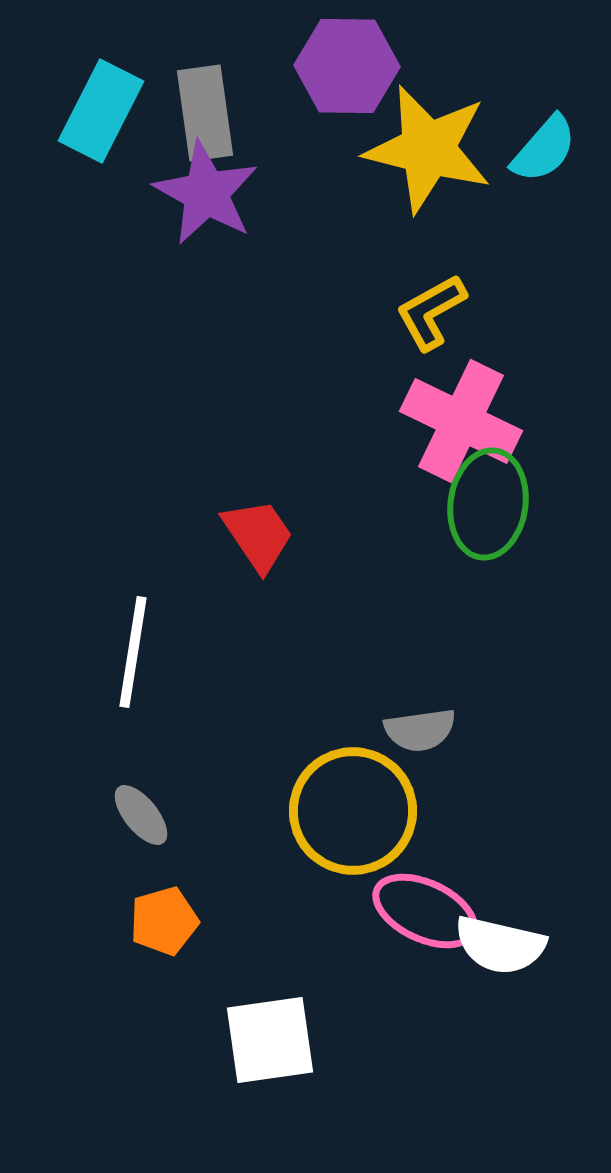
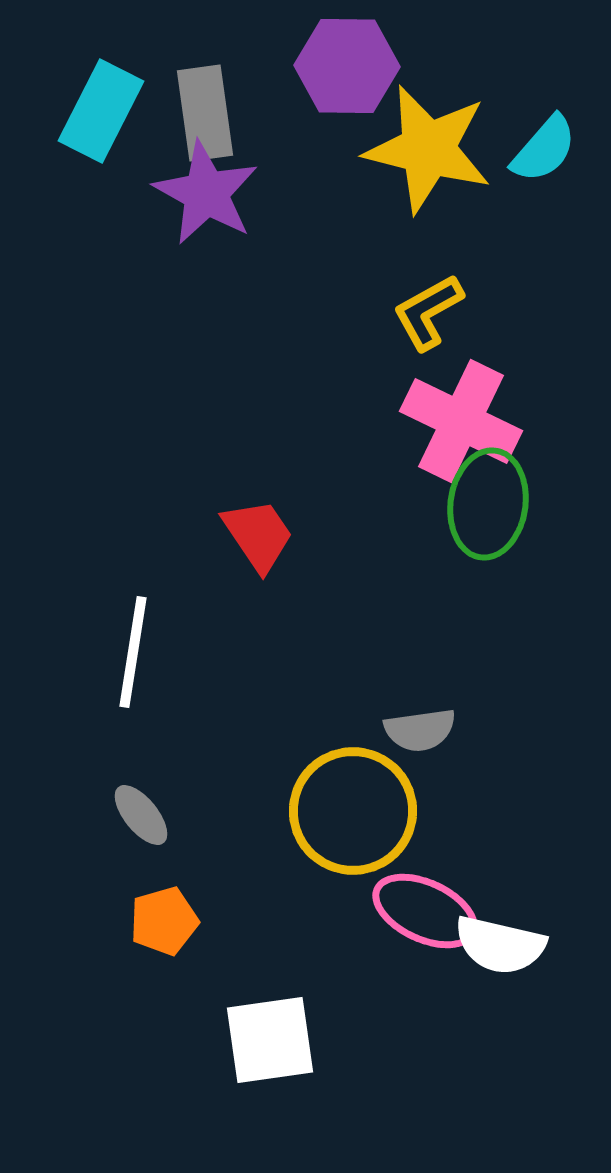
yellow L-shape: moved 3 px left
